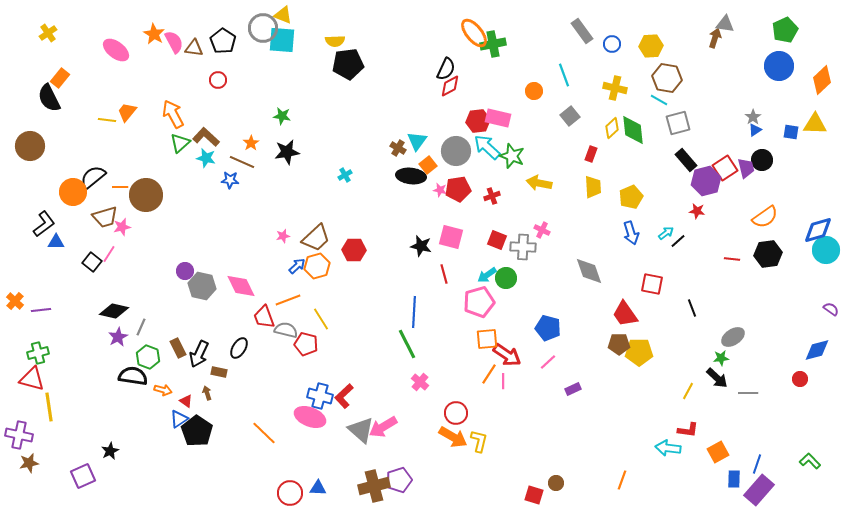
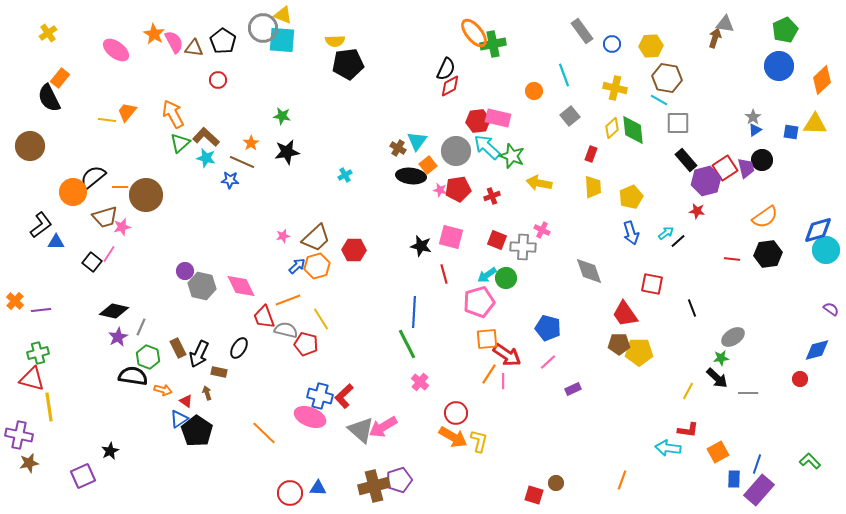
gray square at (678, 123): rotated 15 degrees clockwise
black L-shape at (44, 224): moved 3 px left, 1 px down
